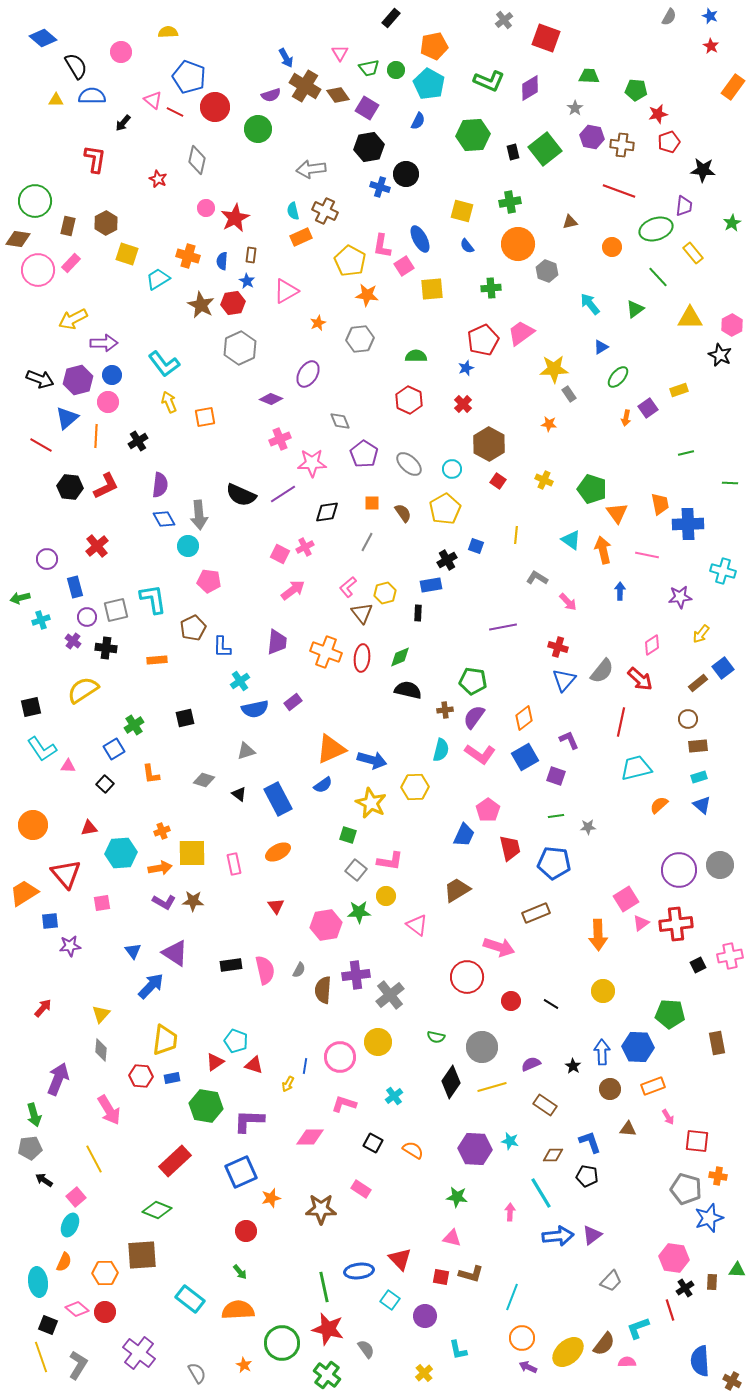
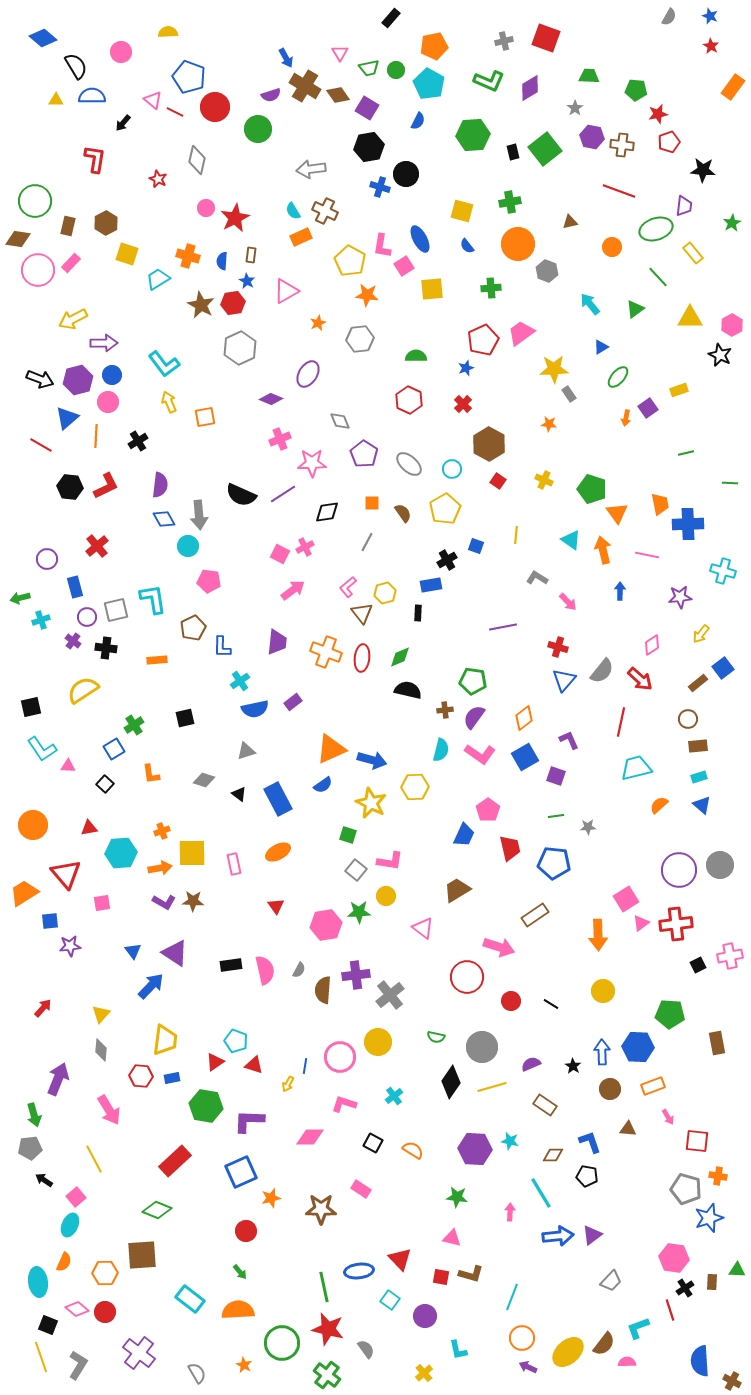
gray cross at (504, 20): moved 21 px down; rotated 24 degrees clockwise
cyan semicircle at (293, 211): rotated 18 degrees counterclockwise
brown rectangle at (536, 913): moved 1 px left, 2 px down; rotated 12 degrees counterclockwise
pink triangle at (417, 925): moved 6 px right, 3 px down
